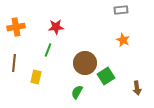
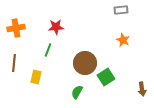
orange cross: moved 1 px down
green square: moved 1 px down
brown arrow: moved 5 px right, 1 px down
